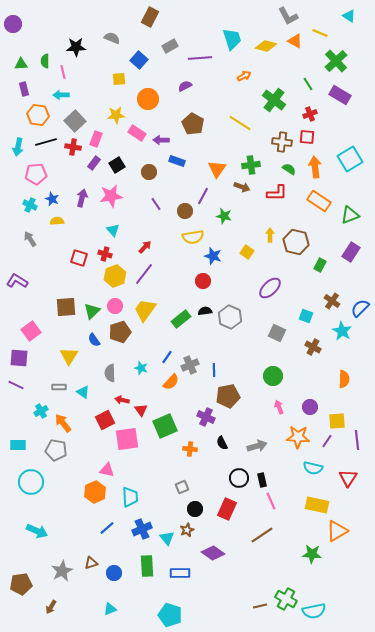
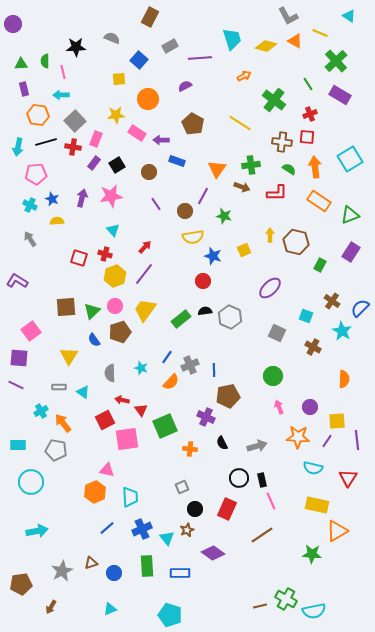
yellow square at (247, 252): moved 3 px left, 2 px up; rotated 32 degrees clockwise
cyan arrow at (37, 531): rotated 35 degrees counterclockwise
